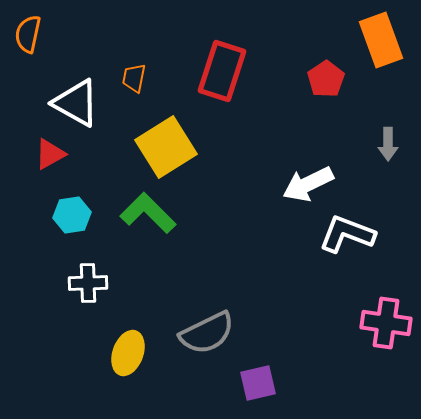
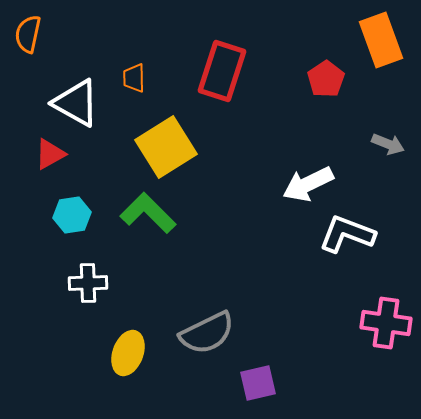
orange trapezoid: rotated 12 degrees counterclockwise
gray arrow: rotated 68 degrees counterclockwise
